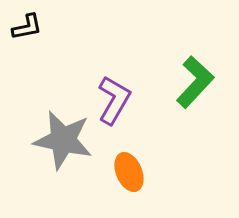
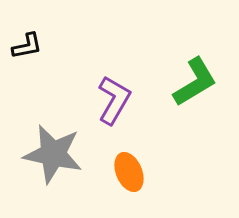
black L-shape: moved 19 px down
green L-shape: rotated 16 degrees clockwise
gray star: moved 10 px left, 14 px down
